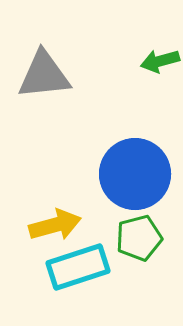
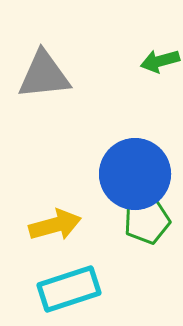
green pentagon: moved 8 px right, 17 px up
cyan rectangle: moved 9 px left, 22 px down
